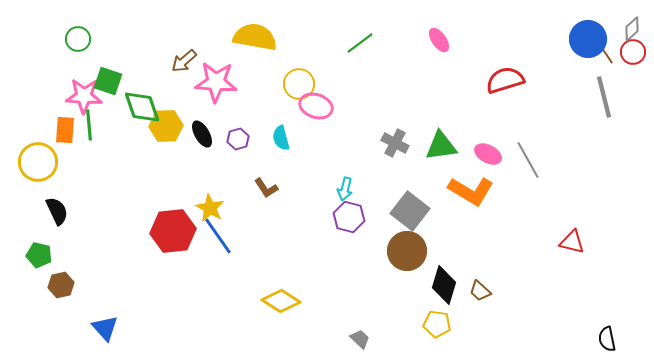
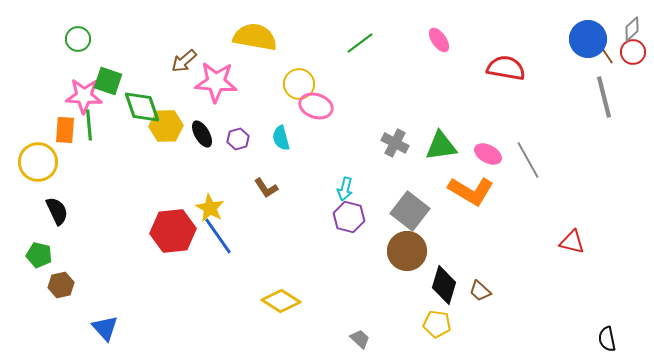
red semicircle at (505, 80): moved 1 px right, 12 px up; rotated 27 degrees clockwise
